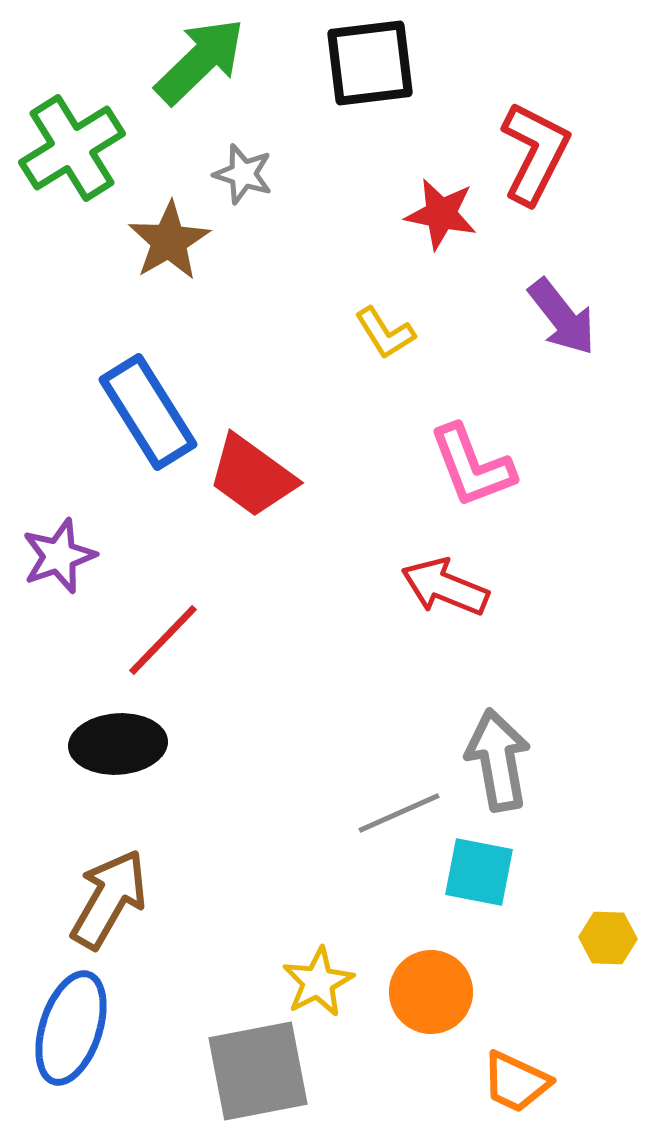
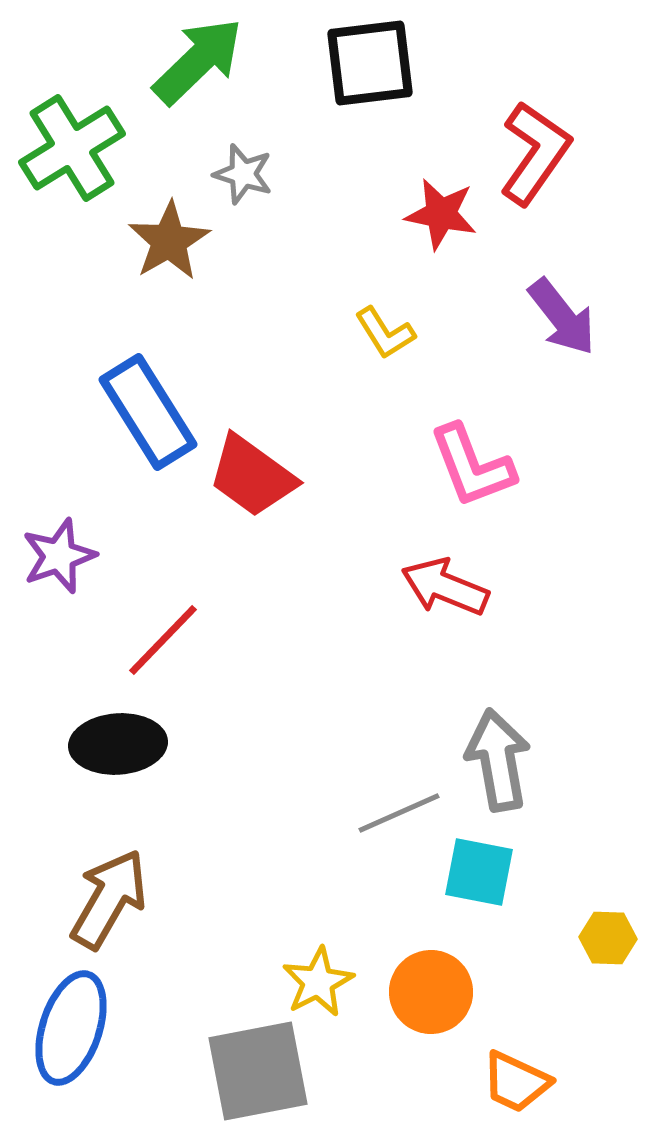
green arrow: moved 2 px left
red L-shape: rotated 8 degrees clockwise
